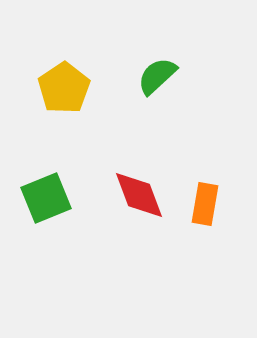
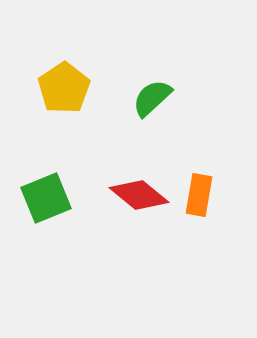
green semicircle: moved 5 px left, 22 px down
red diamond: rotated 30 degrees counterclockwise
orange rectangle: moved 6 px left, 9 px up
